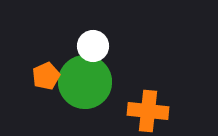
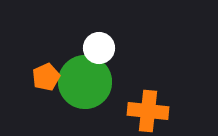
white circle: moved 6 px right, 2 px down
orange pentagon: moved 1 px down
